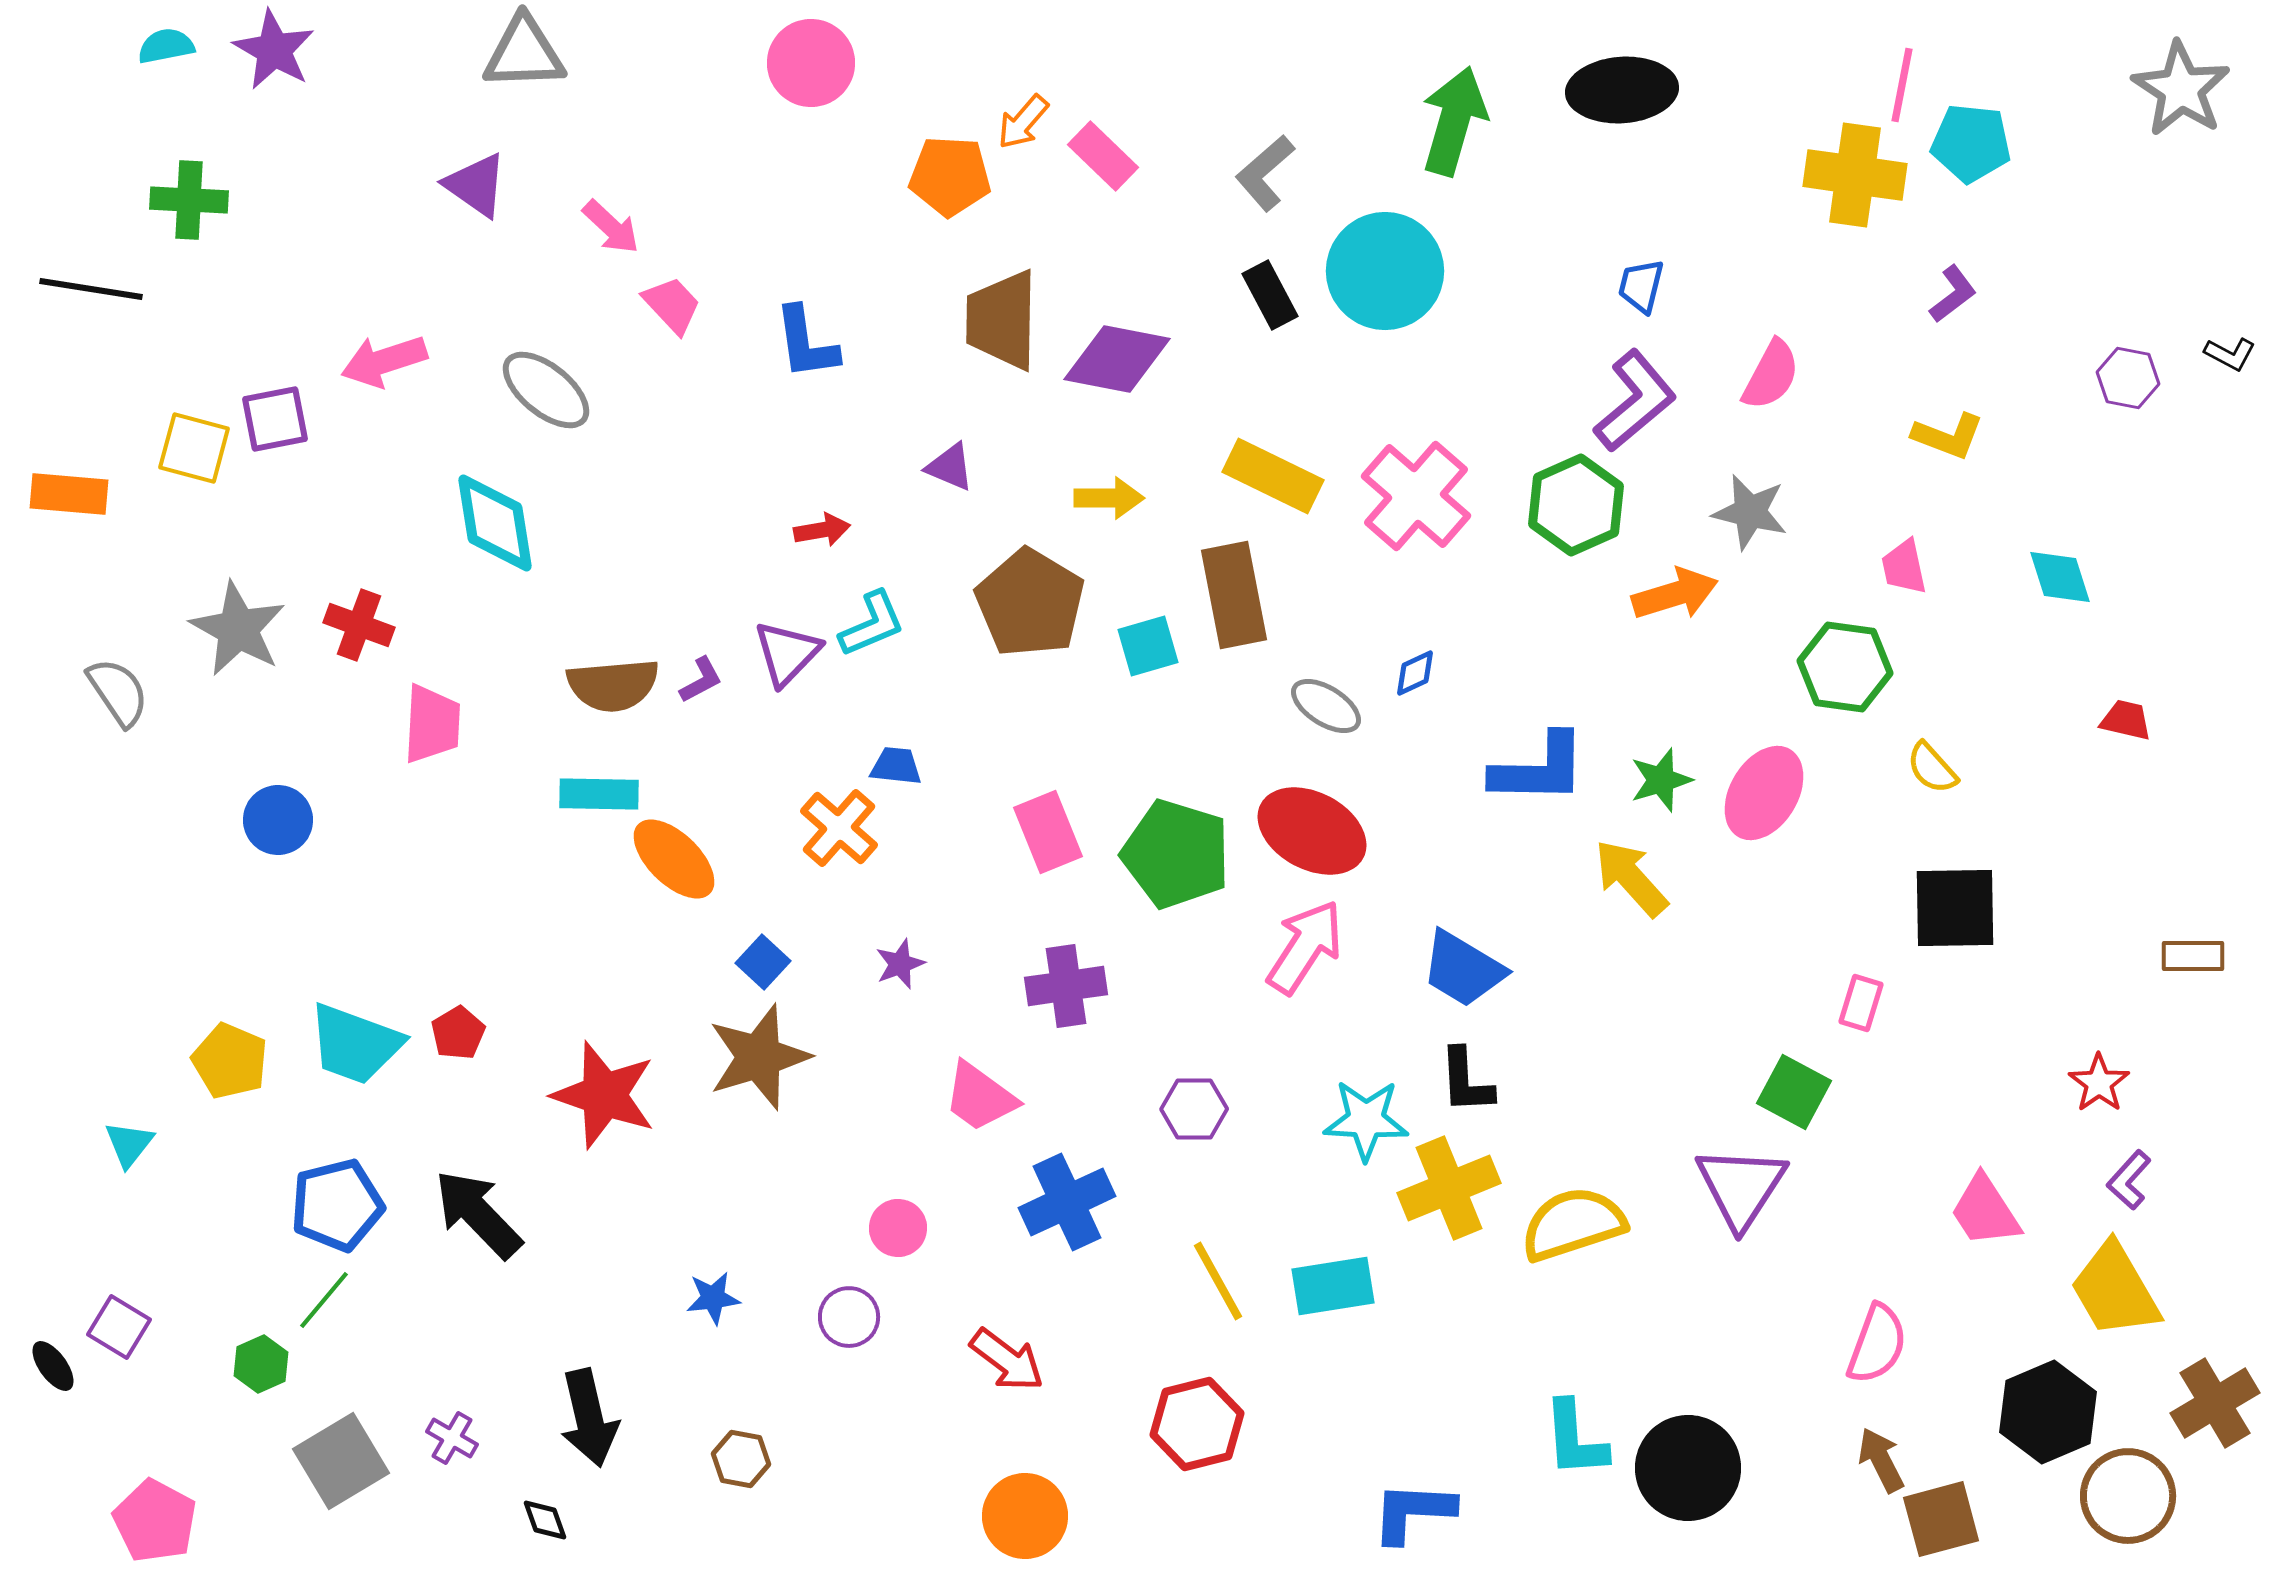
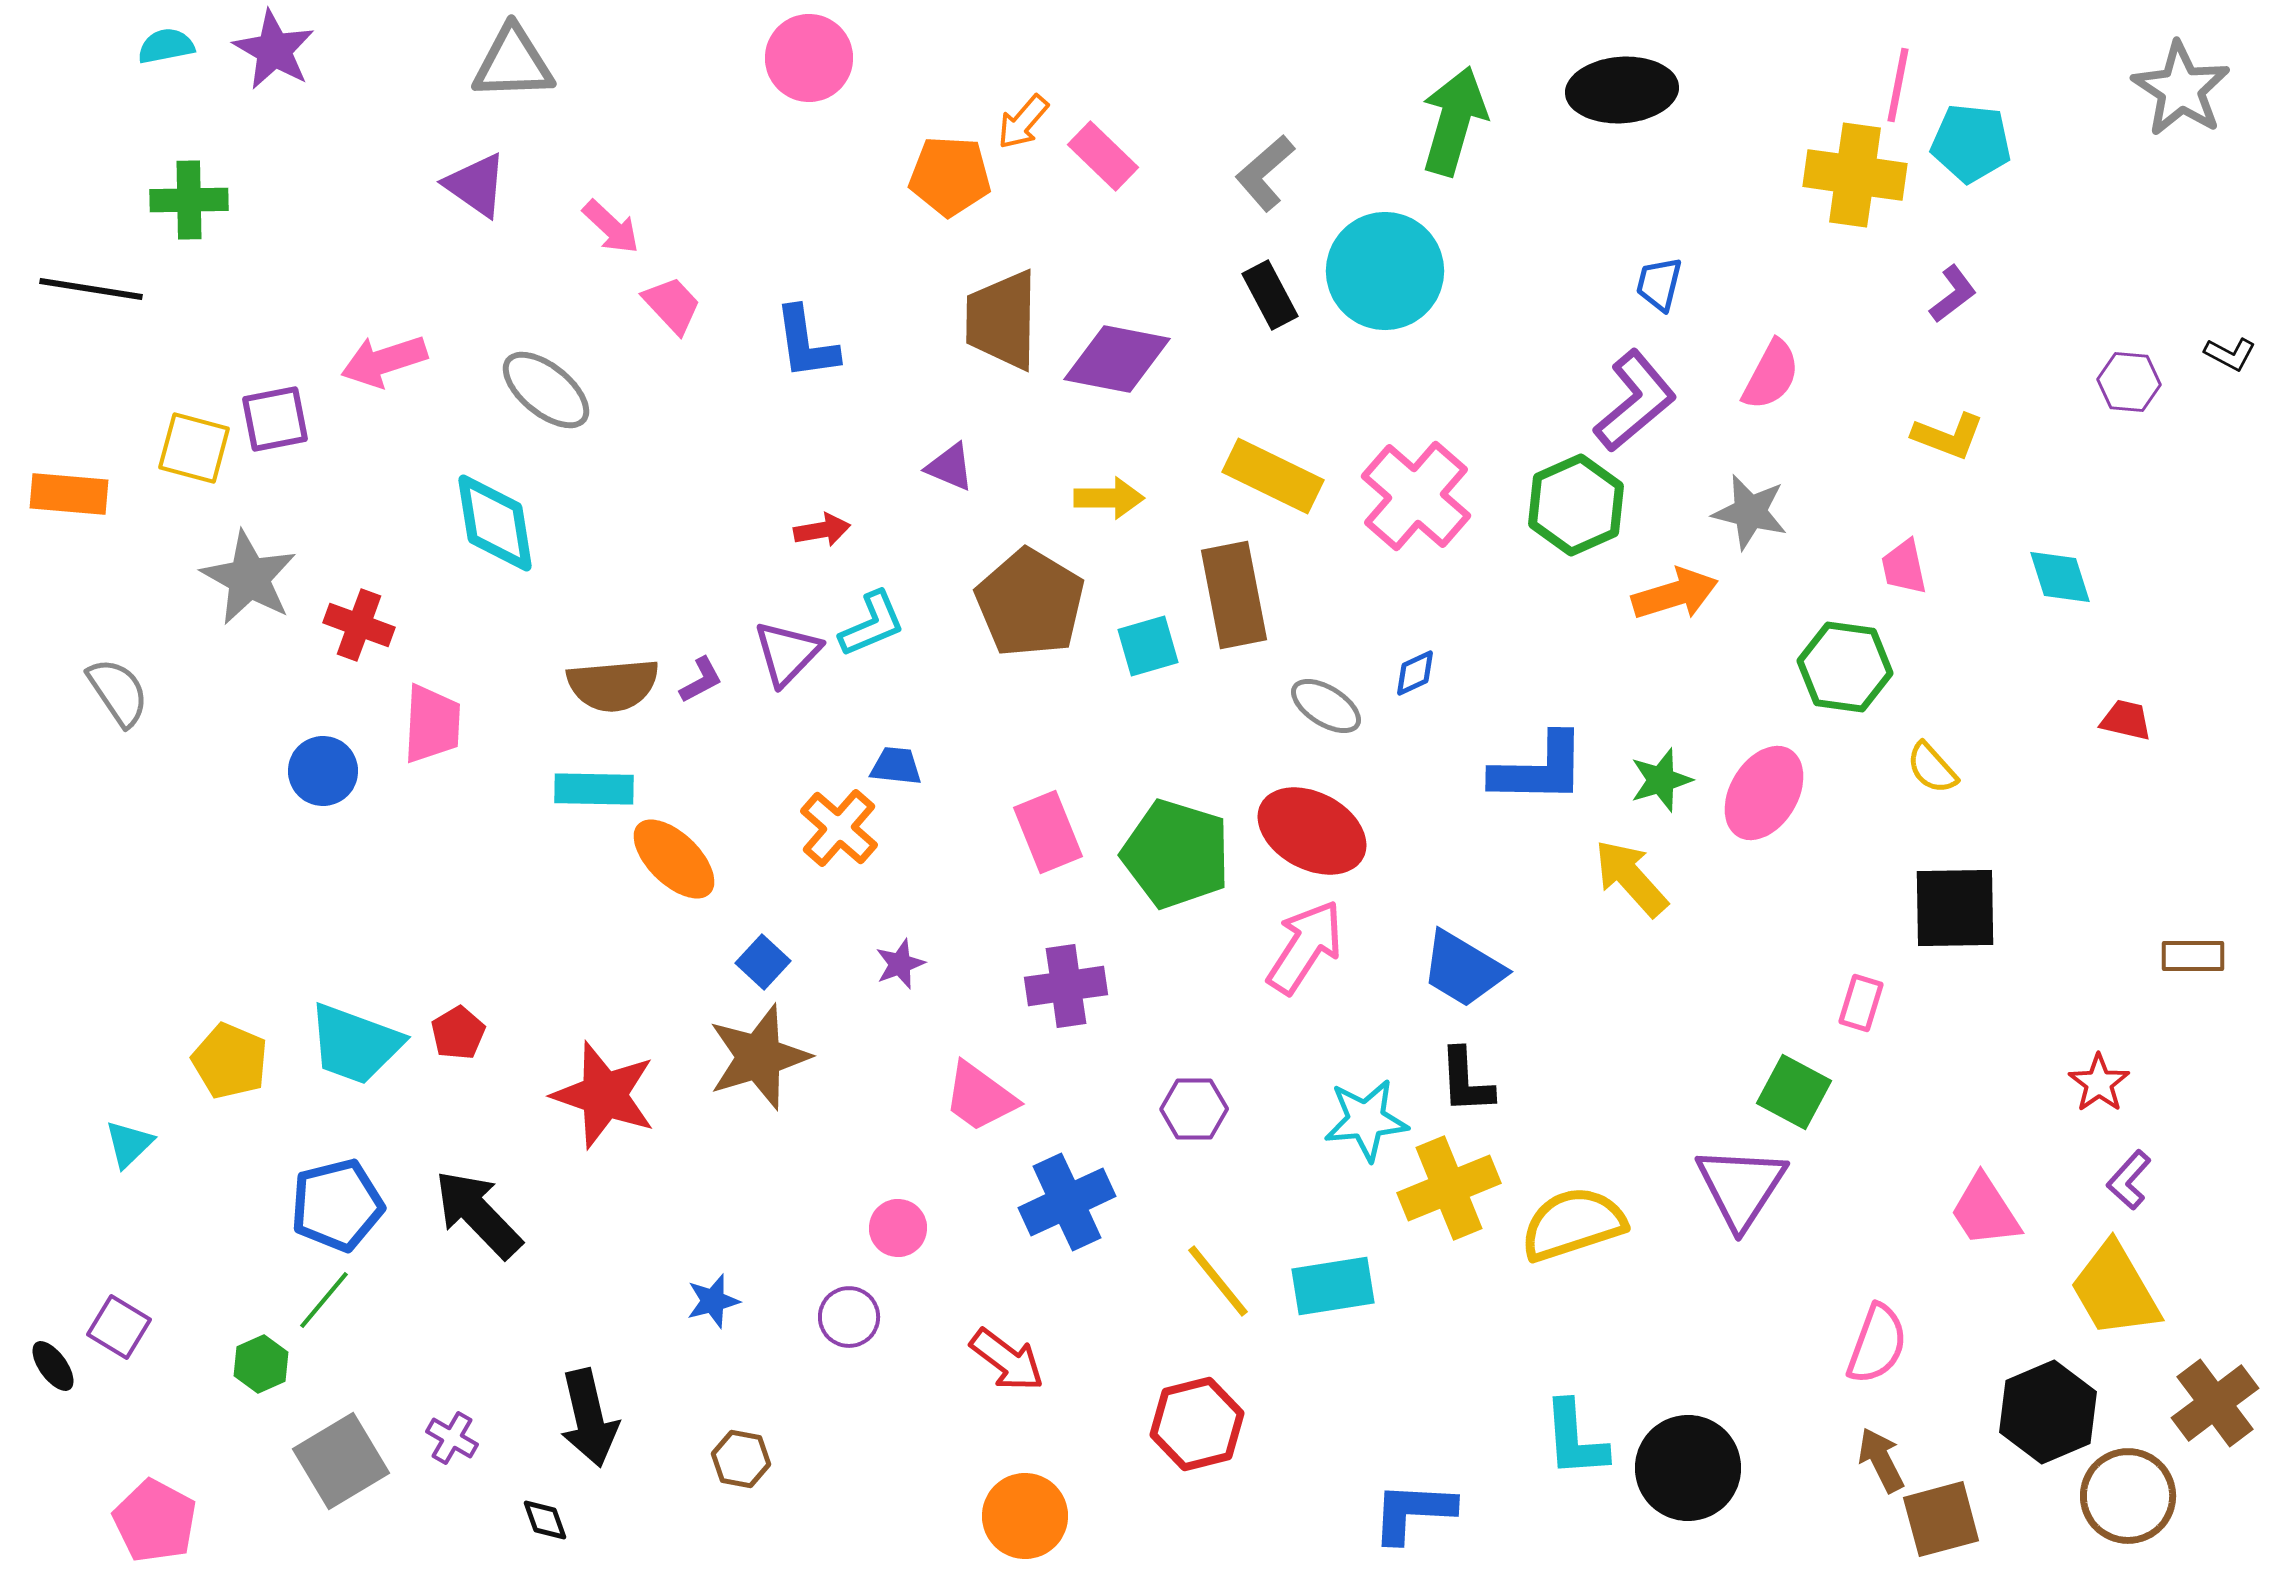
gray triangle at (524, 53): moved 11 px left, 10 px down
pink circle at (811, 63): moved 2 px left, 5 px up
pink line at (1902, 85): moved 4 px left
green cross at (189, 200): rotated 4 degrees counterclockwise
blue trapezoid at (1641, 286): moved 18 px right, 2 px up
purple hexagon at (2128, 378): moved 1 px right, 4 px down; rotated 6 degrees counterclockwise
gray star at (238, 629): moved 11 px right, 51 px up
cyan rectangle at (599, 794): moved 5 px left, 5 px up
blue circle at (278, 820): moved 45 px right, 49 px up
cyan star at (1366, 1120): rotated 8 degrees counterclockwise
cyan triangle at (129, 1144): rotated 8 degrees clockwise
yellow line at (1218, 1281): rotated 10 degrees counterclockwise
blue star at (713, 1298): moved 3 px down; rotated 8 degrees counterclockwise
brown cross at (2215, 1403): rotated 6 degrees counterclockwise
